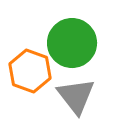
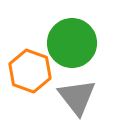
gray triangle: moved 1 px right, 1 px down
